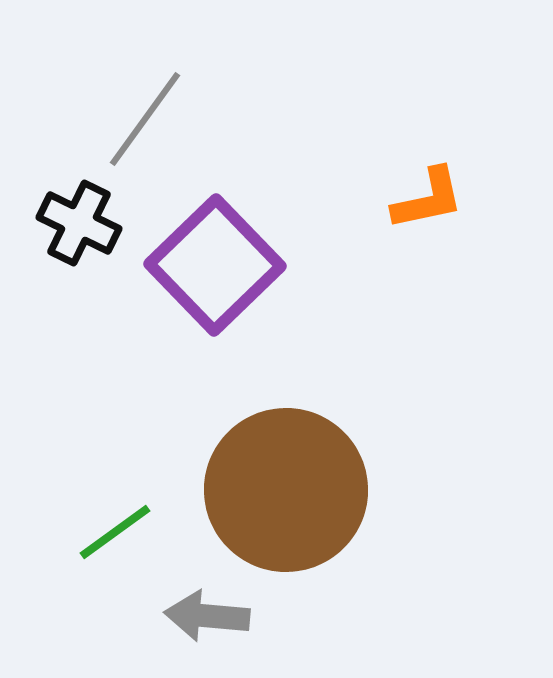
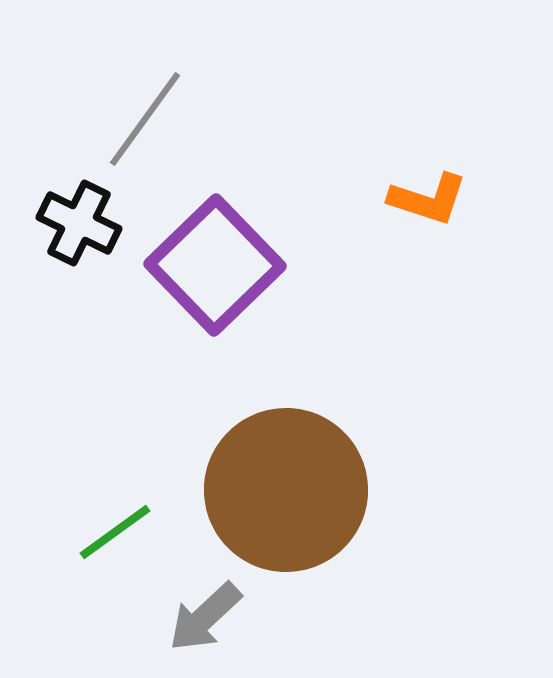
orange L-shape: rotated 30 degrees clockwise
gray arrow: moved 2 px left, 1 px down; rotated 48 degrees counterclockwise
